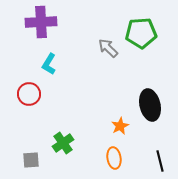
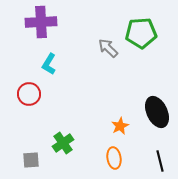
black ellipse: moved 7 px right, 7 px down; rotated 12 degrees counterclockwise
